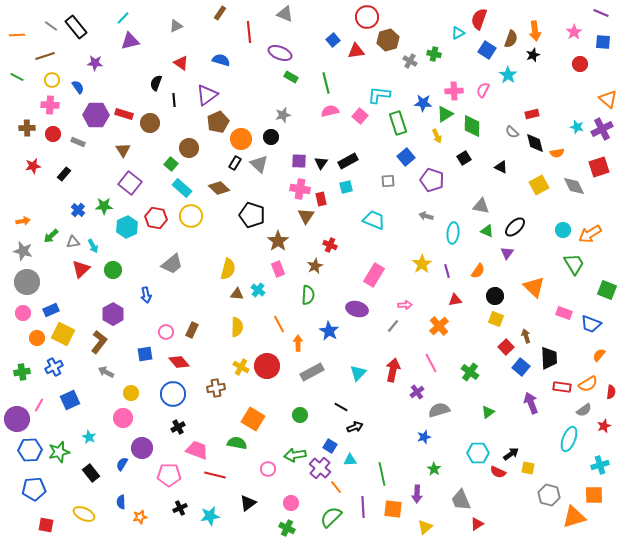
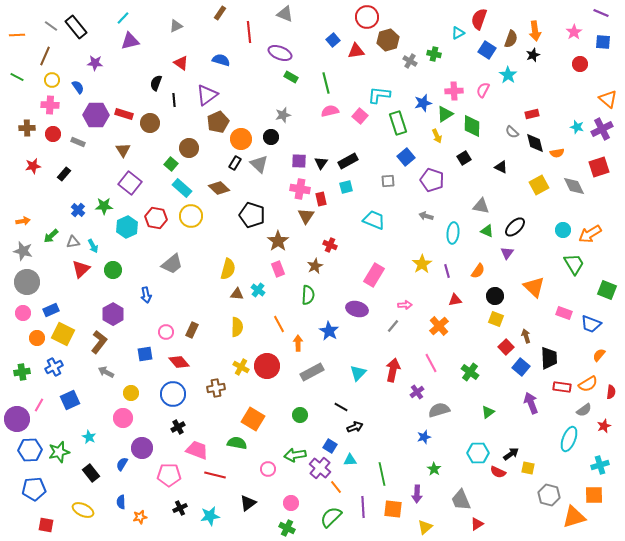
brown line at (45, 56): rotated 48 degrees counterclockwise
blue star at (423, 103): rotated 18 degrees counterclockwise
yellow ellipse at (84, 514): moved 1 px left, 4 px up
